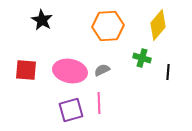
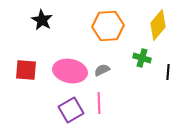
purple square: rotated 15 degrees counterclockwise
